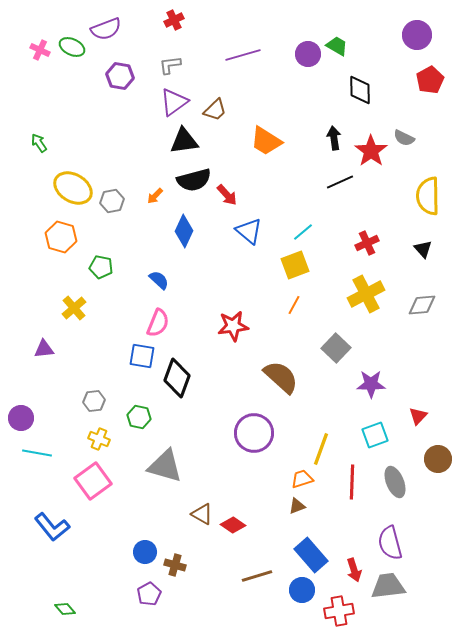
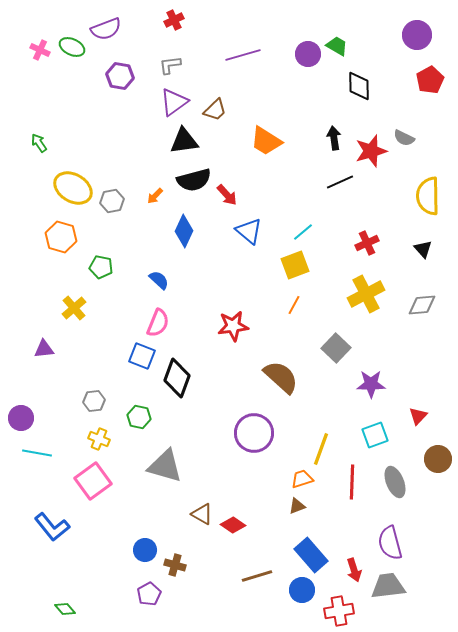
black diamond at (360, 90): moved 1 px left, 4 px up
red star at (371, 151): rotated 20 degrees clockwise
blue square at (142, 356): rotated 12 degrees clockwise
blue circle at (145, 552): moved 2 px up
